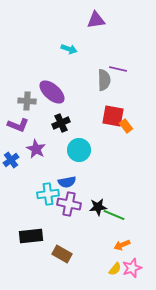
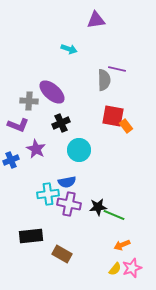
purple line: moved 1 px left
gray cross: moved 2 px right
blue cross: rotated 14 degrees clockwise
